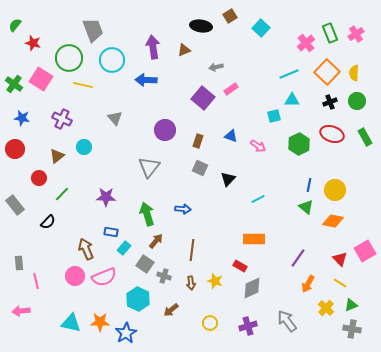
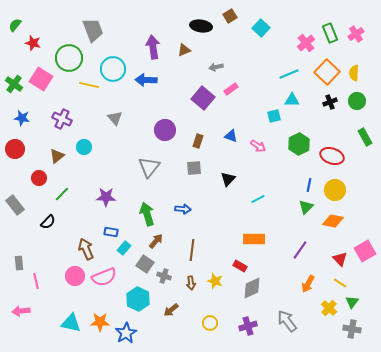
cyan circle at (112, 60): moved 1 px right, 9 px down
yellow line at (83, 85): moved 6 px right
red ellipse at (332, 134): moved 22 px down
gray square at (200, 168): moved 6 px left; rotated 28 degrees counterclockwise
green triangle at (306, 207): rotated 35 degrees clockwise
purple line at (298, 258): moved 2 px right, 8 px up
green triangle at (351, 305): moved 1 px right, 3 px up; rotated 32 degrees counterclockwise
yellow cross at (326, 308): moved 3 px right
